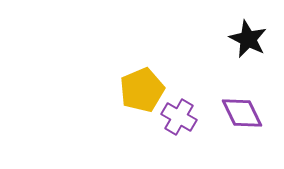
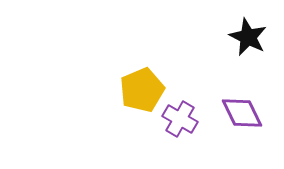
black star: moved 2 px up
purple cross: moved 1 px right, 2 px down
